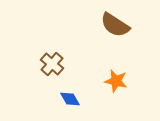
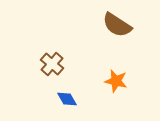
brown semicircle: moved 2 px right
blue diamond: moved 3 px left
